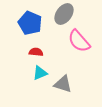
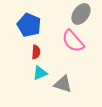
gray ellipse: moved 17 px right
blue pentagon: moved 1 px left, 2 px down
pink semicircle: moved 6 px left
red semicircle: rotated 88 degrees clockwise
